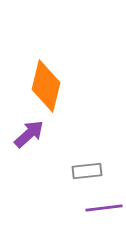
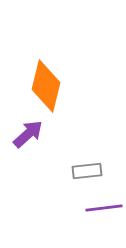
purple arrow: moved 1 px left
